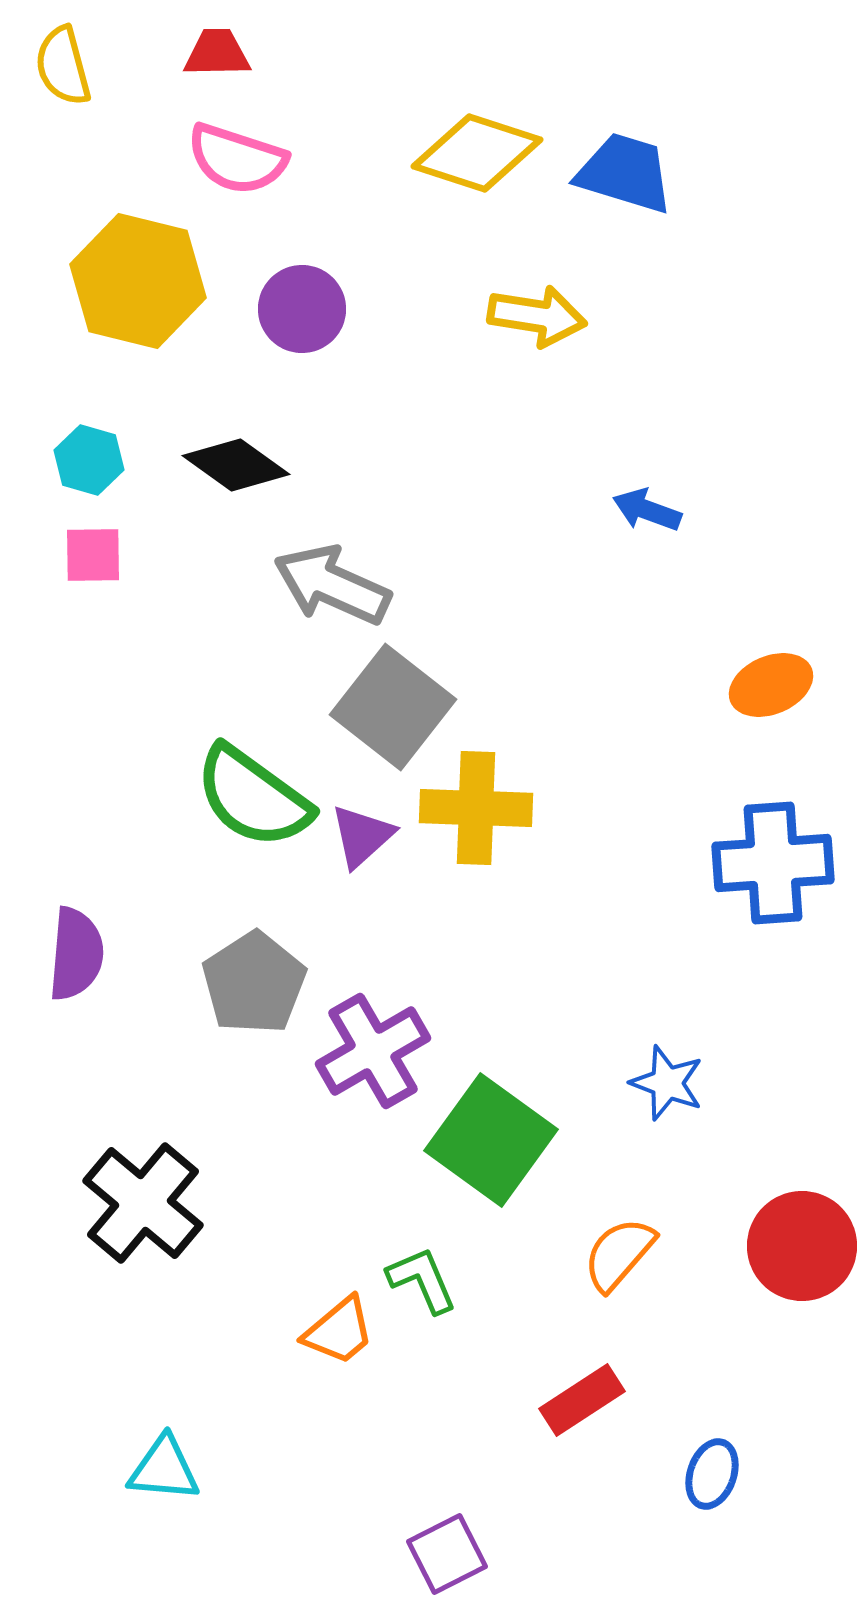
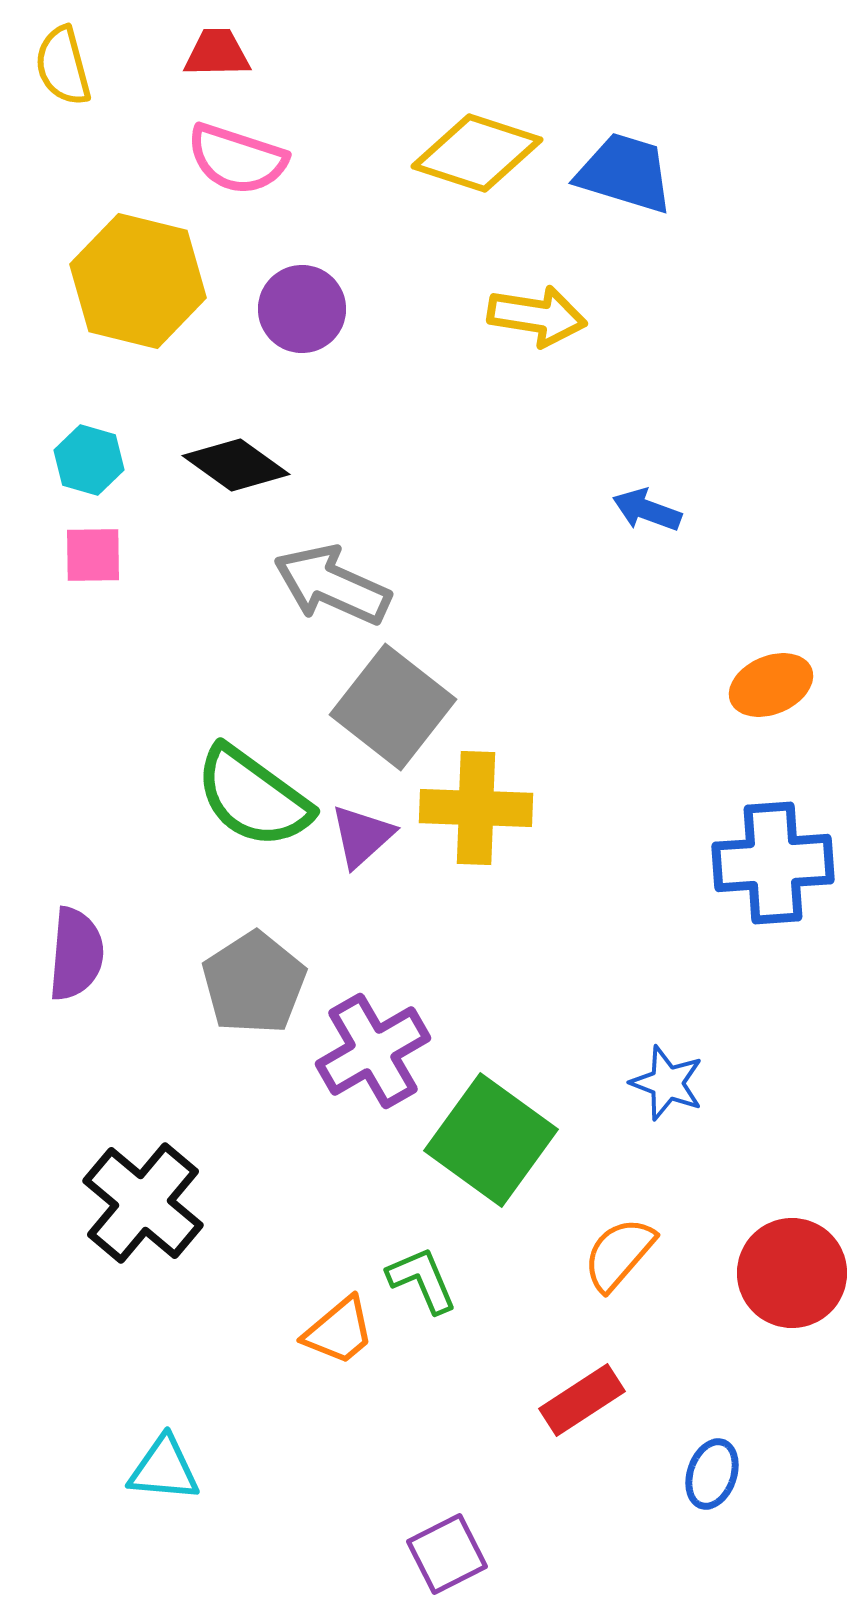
red circle: moved 10 px left, 27 px down
